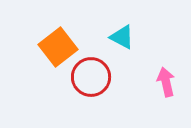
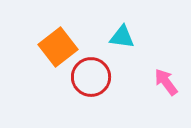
cyan triangle: rotated 20 degrees counterclockwise
pink arrow: rotated 24 degrees counterclockwise
